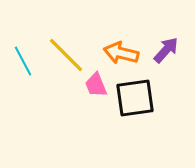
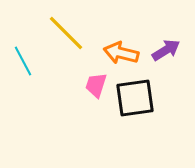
purple arrow: rotated 16 degrees clockwise
yellow line: moved 22 px up
pink trapezoid: rotated 40 degrees clockwise
